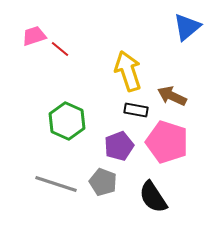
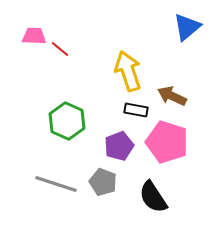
pink trapezoid: rotated 20 degrees clockwise
